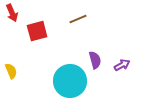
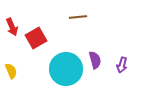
red arrow: moved 14 px down
brown line: moved 2 px up; rotated 18 degrees clockwise
red square: moved 1 px left, 7 px down; rotated 15 degrees counterclockwise
purple arrow: rotated 133 degrees clockwise
cyan circle: moved 4 px left, 12 px up
